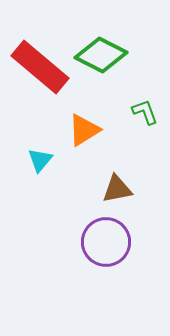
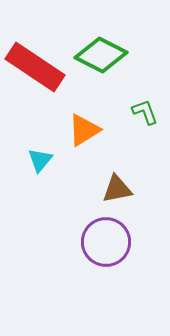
red rectangle: moved 5 px left; rotated 6 degrees counterclockwise
